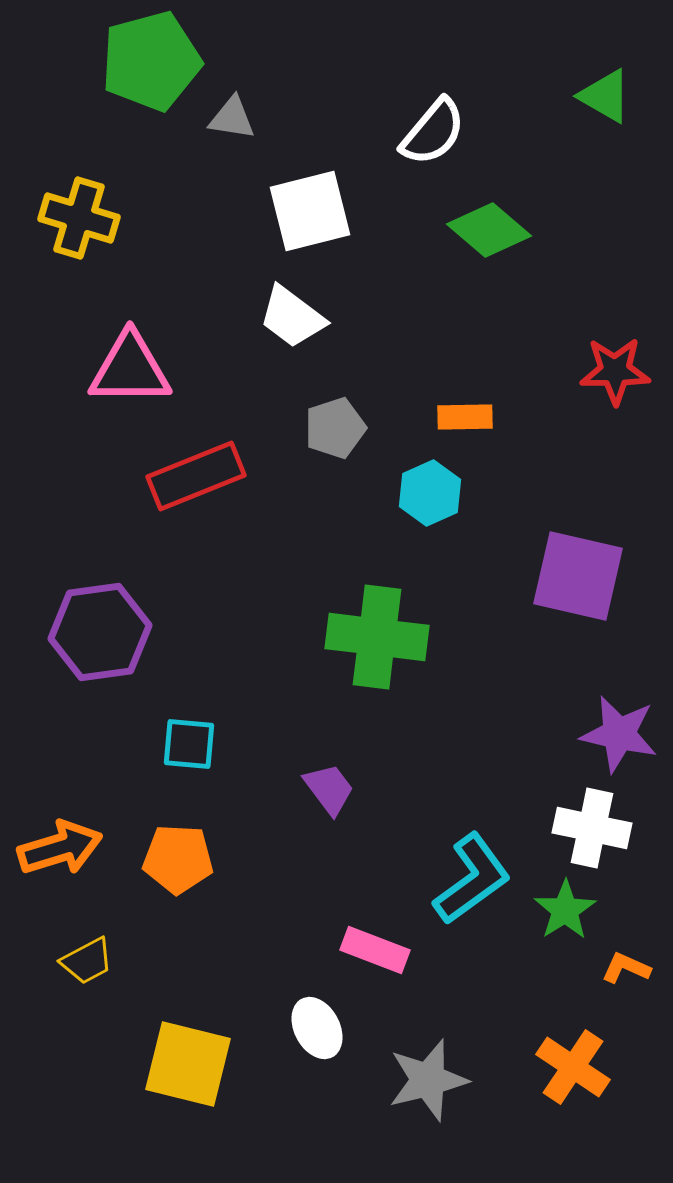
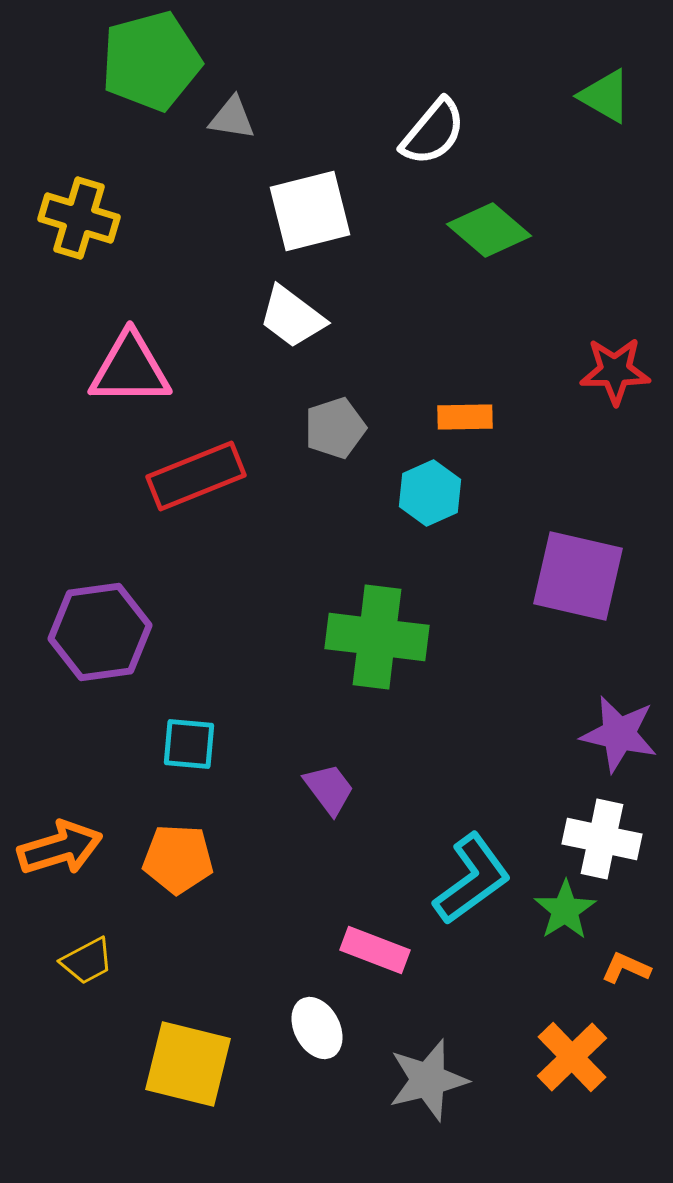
white cross: moved 10 px right, 11 px down
orange cross: moved 1 px left, 10 px up; rotated 12 degrees clockwise
